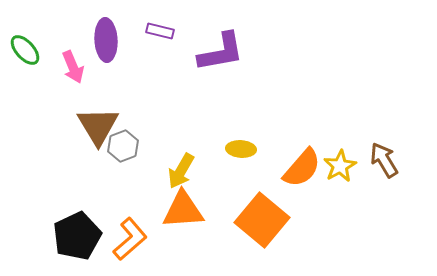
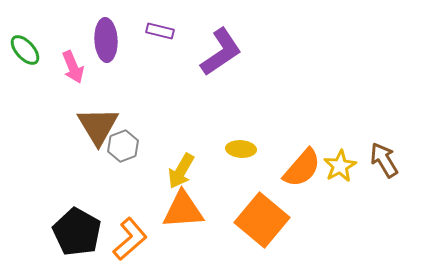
purple L-shape: rotated 24 degrees counterclockwise
black pentagon: moved 4 px up; rotated 18 degrees counterclockwise
